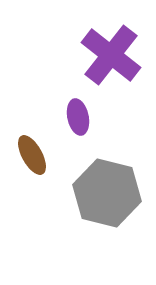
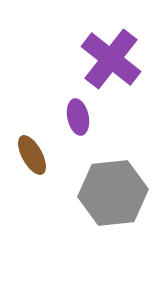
purple cross: moved 4 px down
gray hexagon: moved 6 px right; rotated 20 degrees counterclockwise
